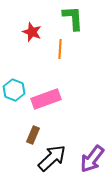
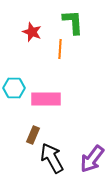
green L-shape: moved 4 px down
cyan hexagon: moved 2 px up; rotated 20 degrees counterclockwise
pink rectangle: rotated 20 degrees clockwise
black arrow: rotated 76 degrees counterclockwise
